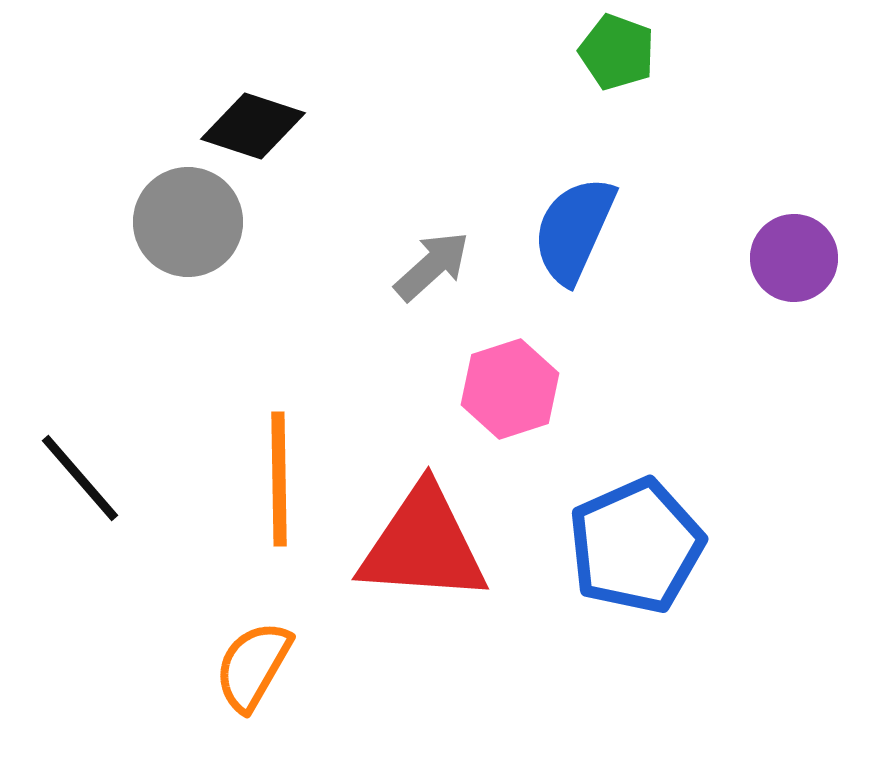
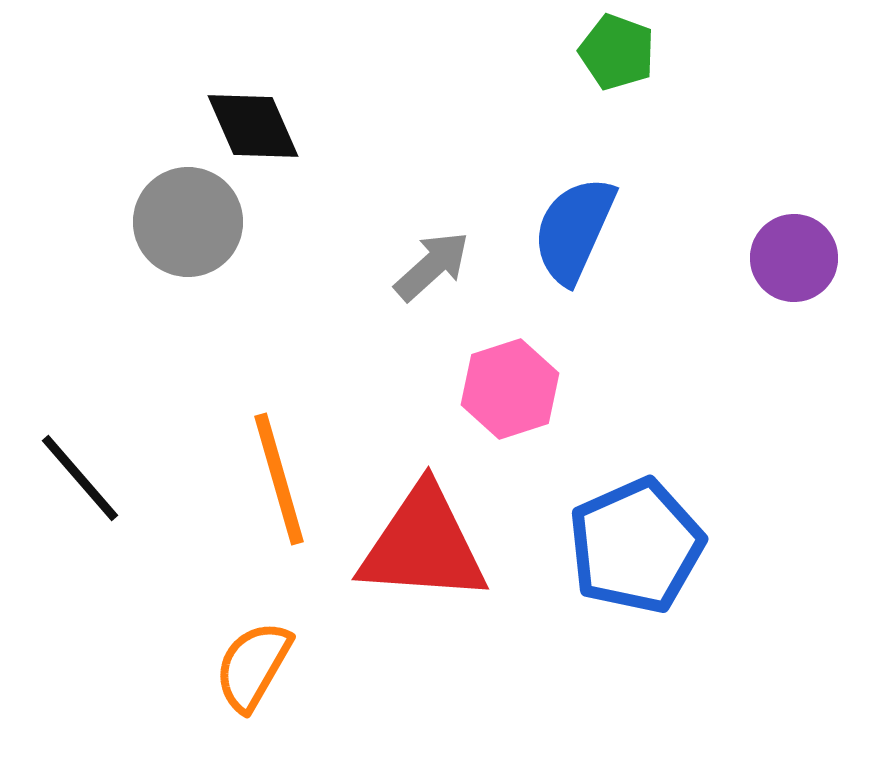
black diamond: rotated 48 degrees clockwise
orange line: rotated 15 degrees counterclockwise
